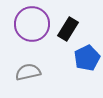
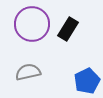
blue pentagon: moved 23 px down
